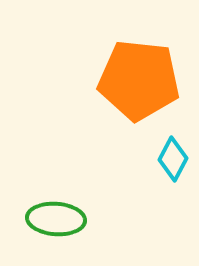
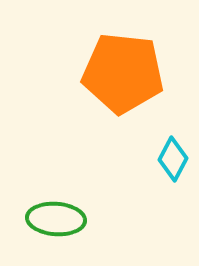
orange pentagon: moved 16 px left, 7 px up
